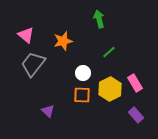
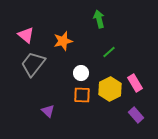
white circle: moved 2 px left
